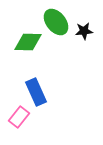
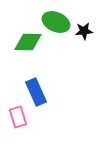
green ellipse: rotated 28 degrees counterclockwise
pink rectangle: moved 1 px left; rotated 55 degrees counterclockwise
